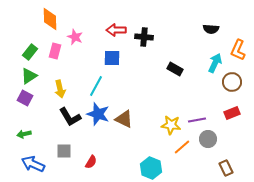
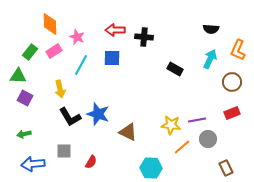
orange diamond: moved 5 px down
red arrow: moved 1 px left
pink star: moved 2 px right
pink rectangle: moved 1 px left; rotated 42 degrees clockwise
cyan arrow: moved 5 px left, 4 px up
green triangle: moved 11 px left; rotated 36 degrees clockwise
cyan line: moved 15 px left, 21 px up
brown triangle: moved 4 px right, 13 px down
blue arrow: rotated 30 degrees counterclockwise
cyan hexagon: rotated 20 degrees counterclockwise
